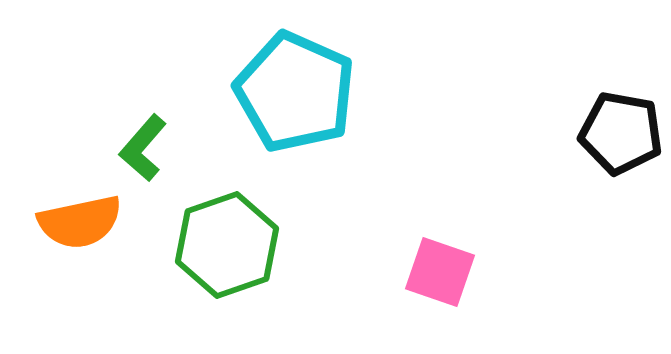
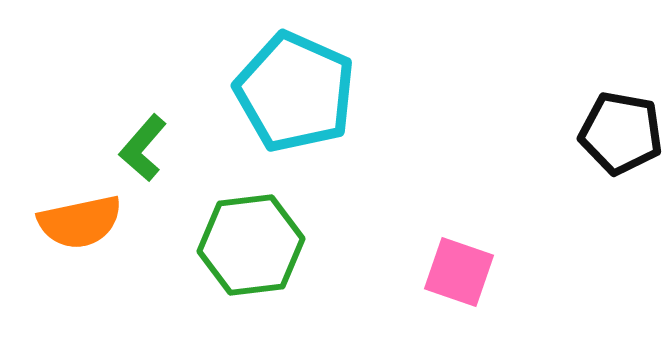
green hexagon: moved 24 px right; rotated 12 degrees clockwise
pink square: moved 19 px right
